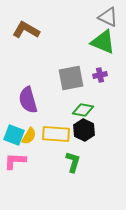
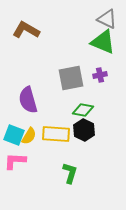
gray triangle: moved 1 px left, 2 px down
green L-shape: moved 3 px left, 11 px down
